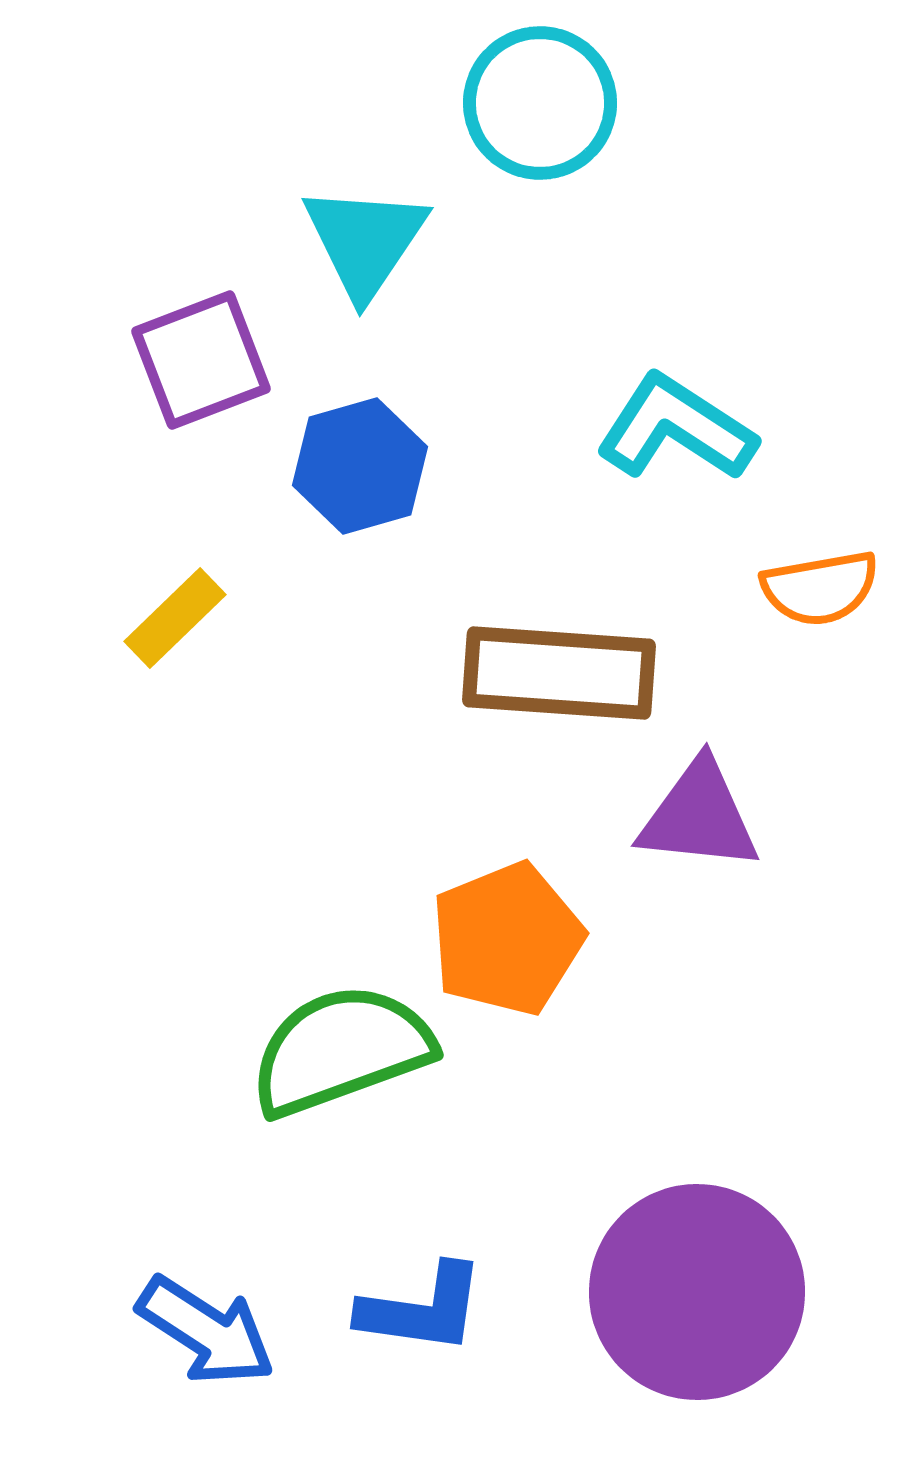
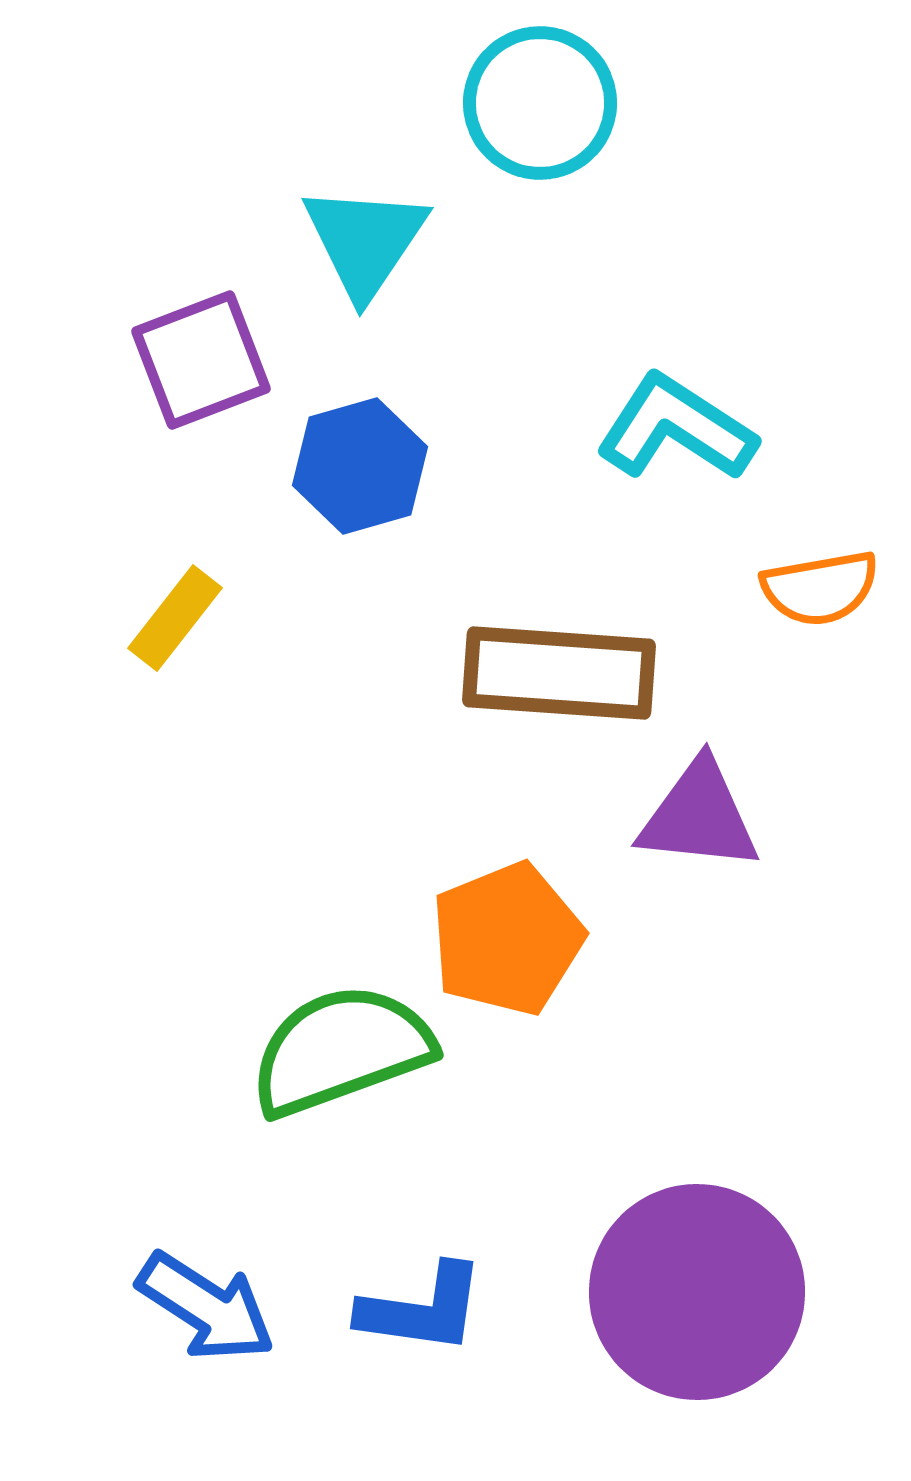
yellow rectangle: rotated 8 degrees counterclockwise
blue arrow: moved 24 px up
